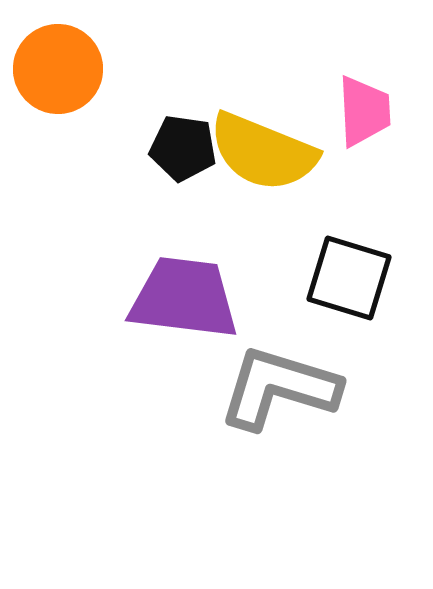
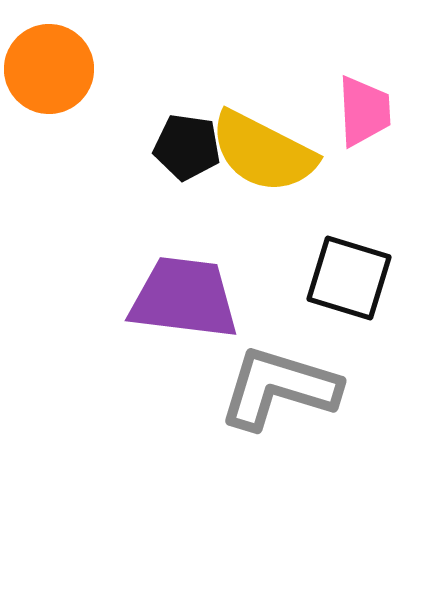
orange circle: moved 9 px left
black pentagon: moved 4 px right, 1 px up
yellow semicircle: rotated 5 degrees clockwise
